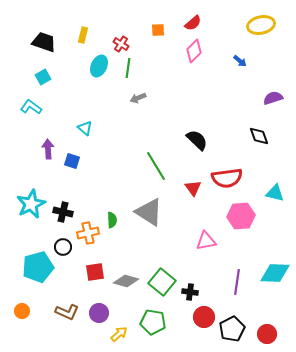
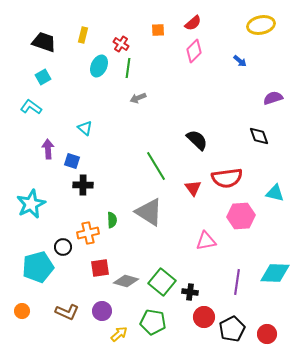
black cross at (63, 212): moved 20 px right, 27 px up; rotated 12 degrees counterclockwise
red square at (95, 272): moved 5 px right, 4 px up
purple circle at (99, 313): moved 3 px right, 2 px up
